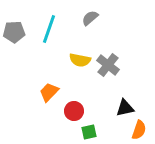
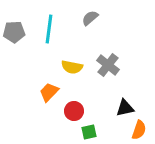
cyan line: rotated 12 degrees counterclockwise
yellow semicircle: moved 8 px left, 7 px down
